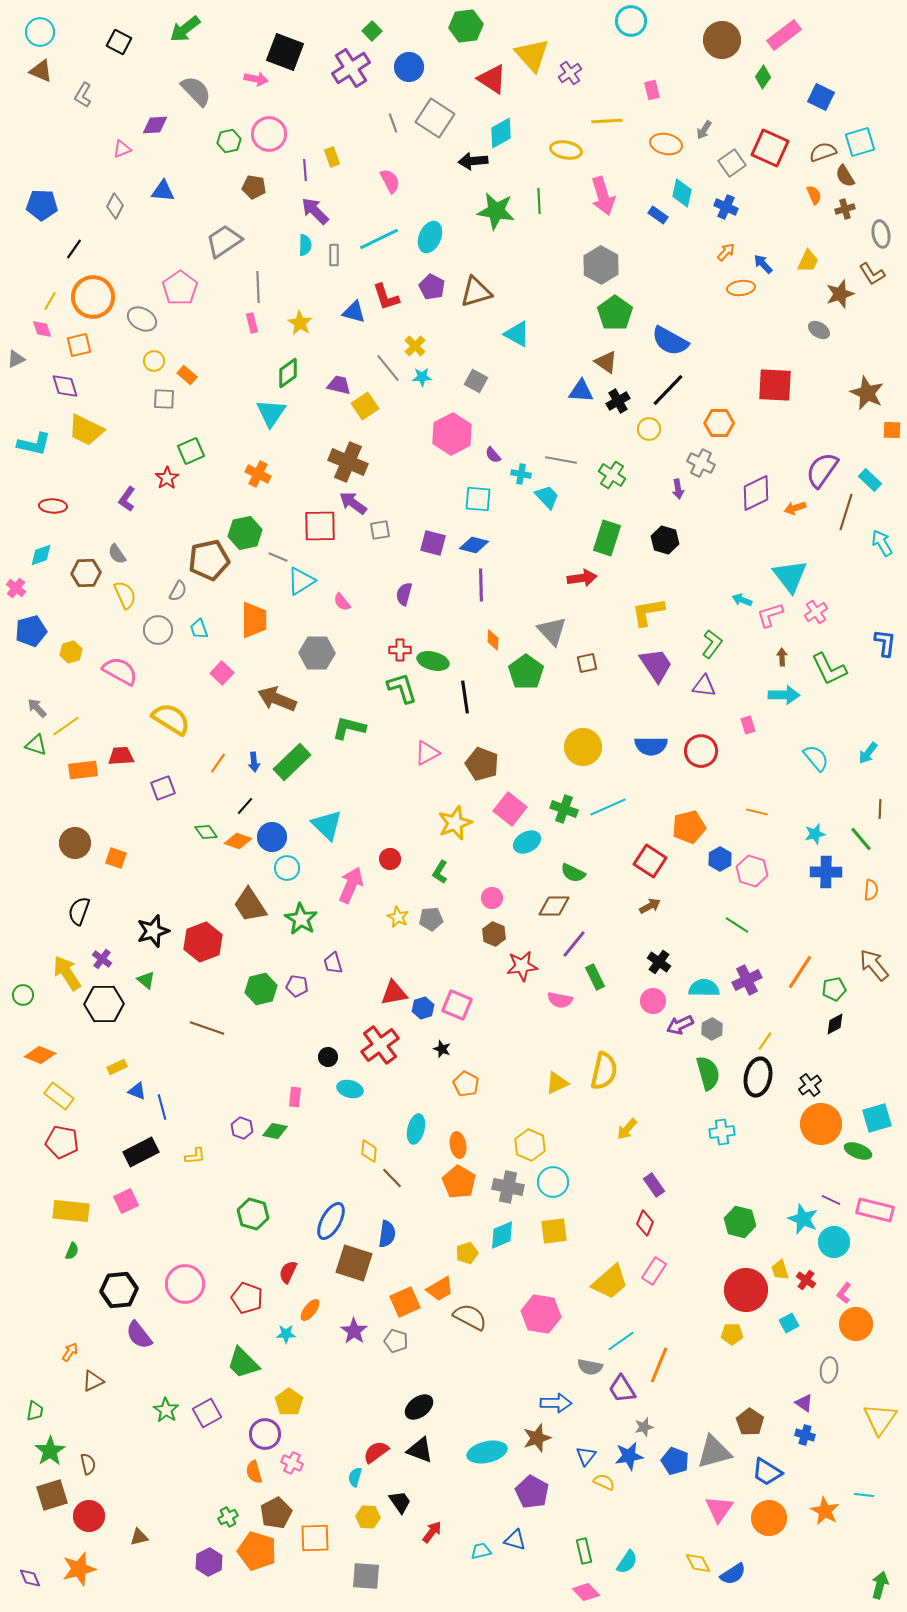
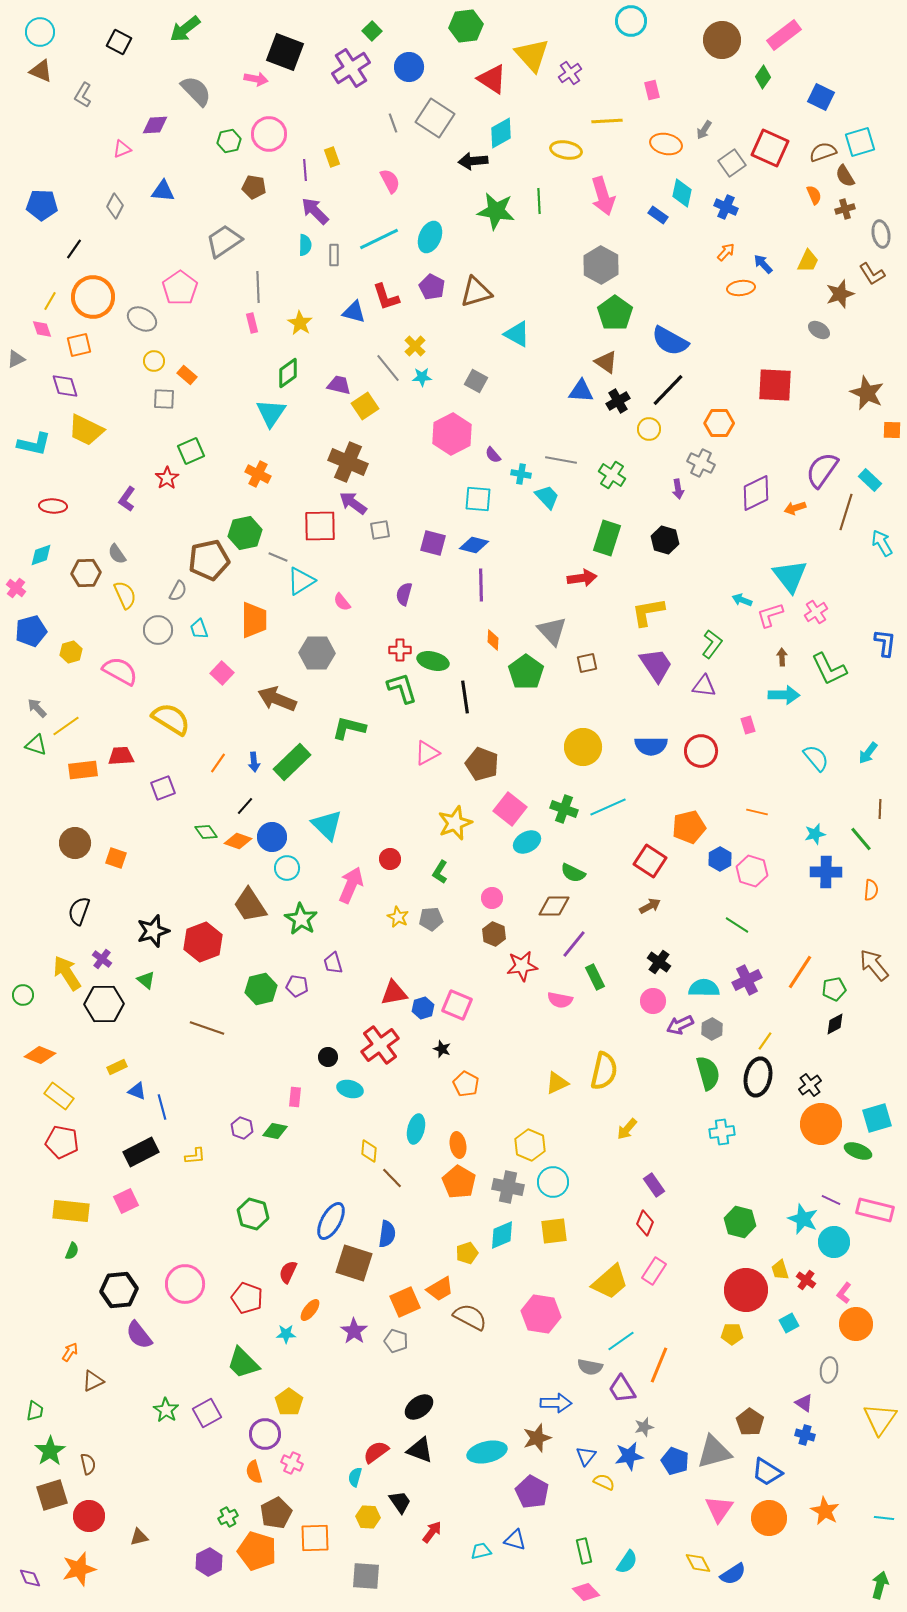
cyan line at (864, 1495): moved 20 px right, 23 px down
